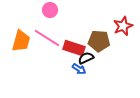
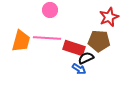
red star: moved 14 px left, 9 px up
pink line: rotated 28 degrees counterclockwise
